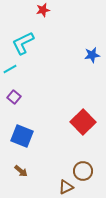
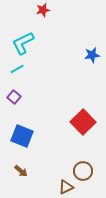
cyan line: moved 7 px right
